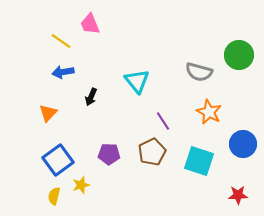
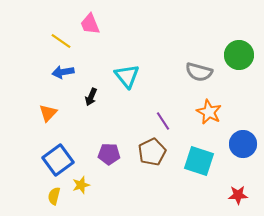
cyan triangle: moved 10 px left, 5 px up
